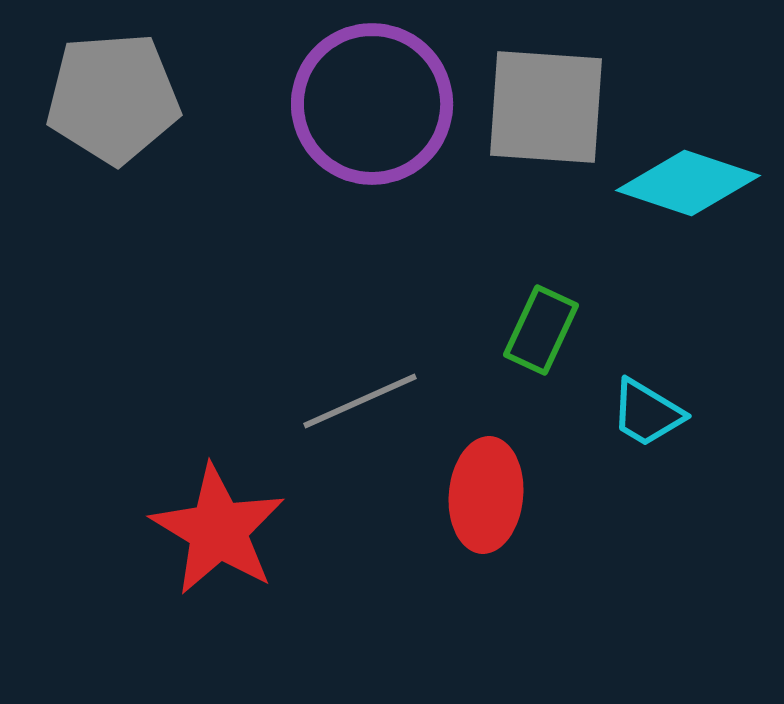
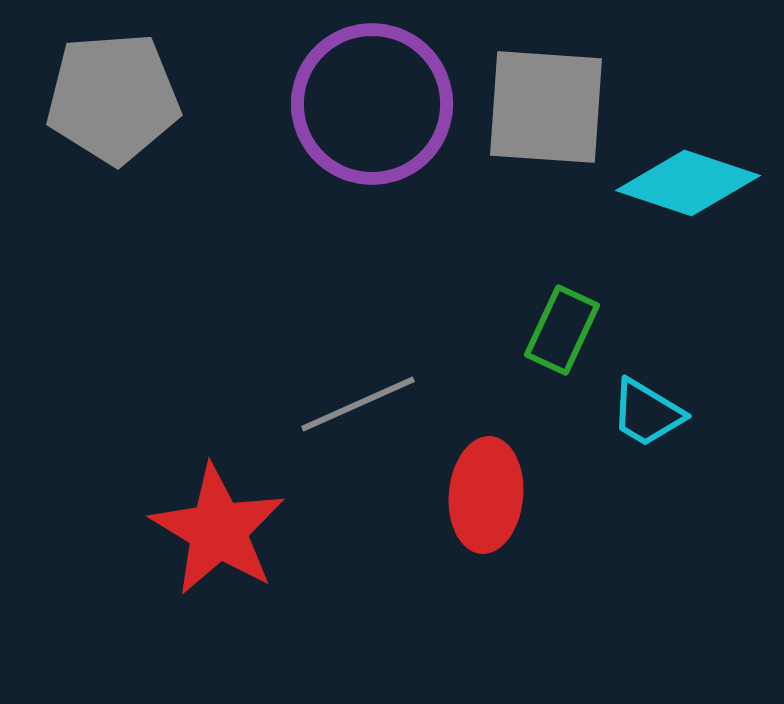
green rectangle: moved 21 px right
gray line: moved 2 px left, 3 px down
